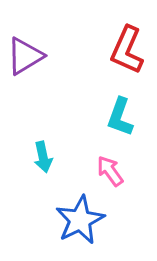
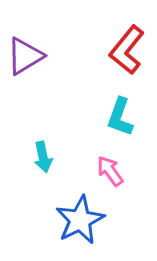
red L-shape: rotated 15 degrees clockwise
